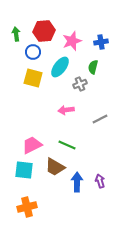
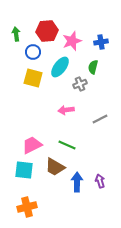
red hexagon: moved 3 px right
